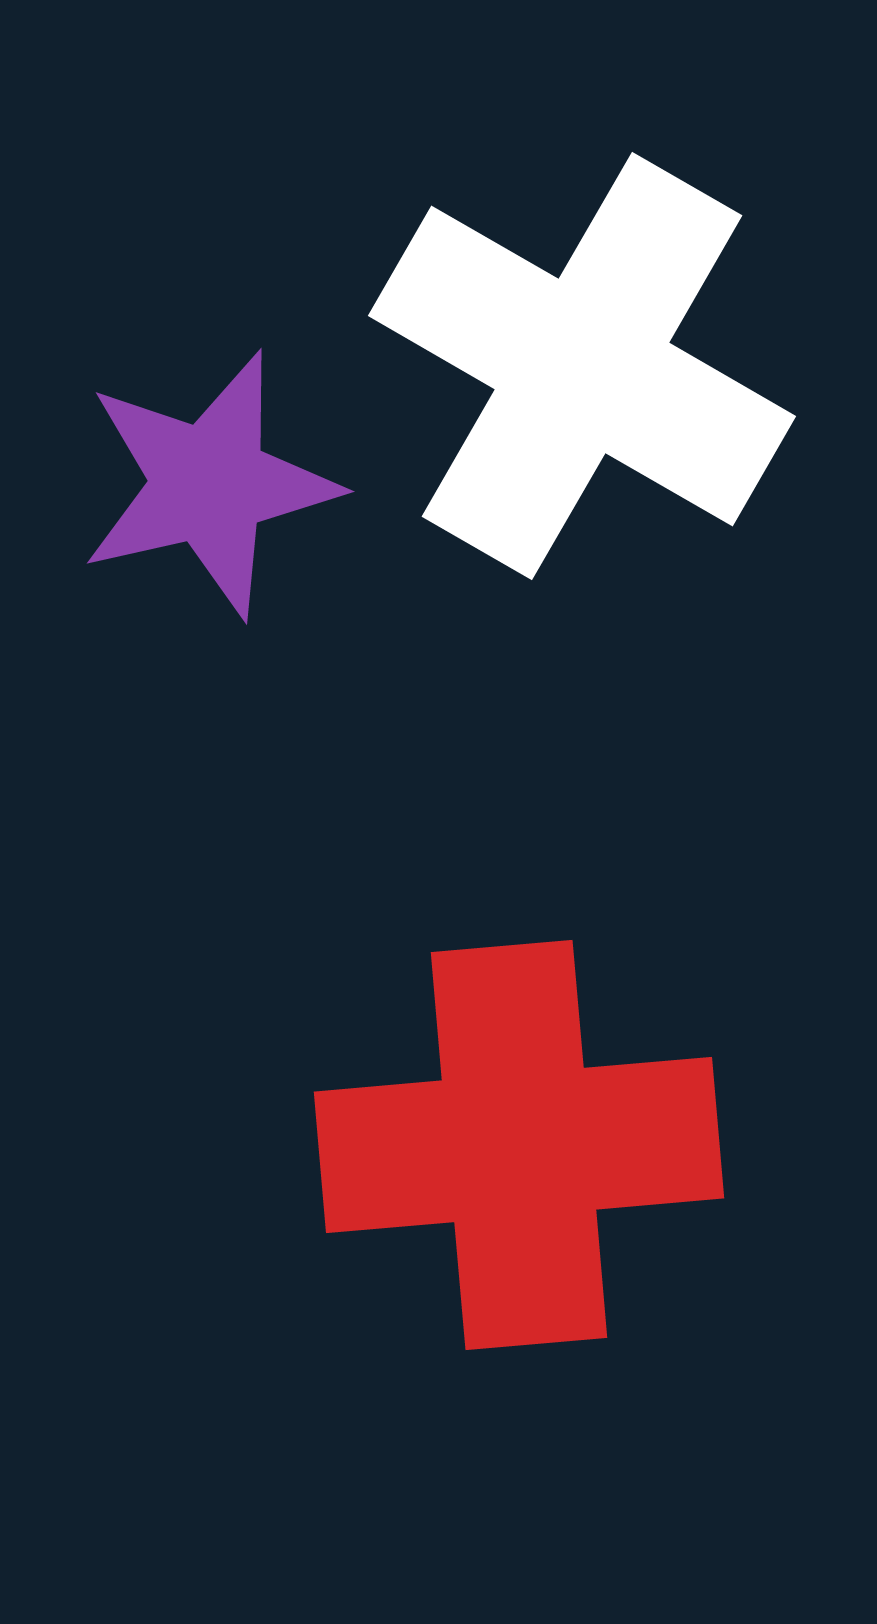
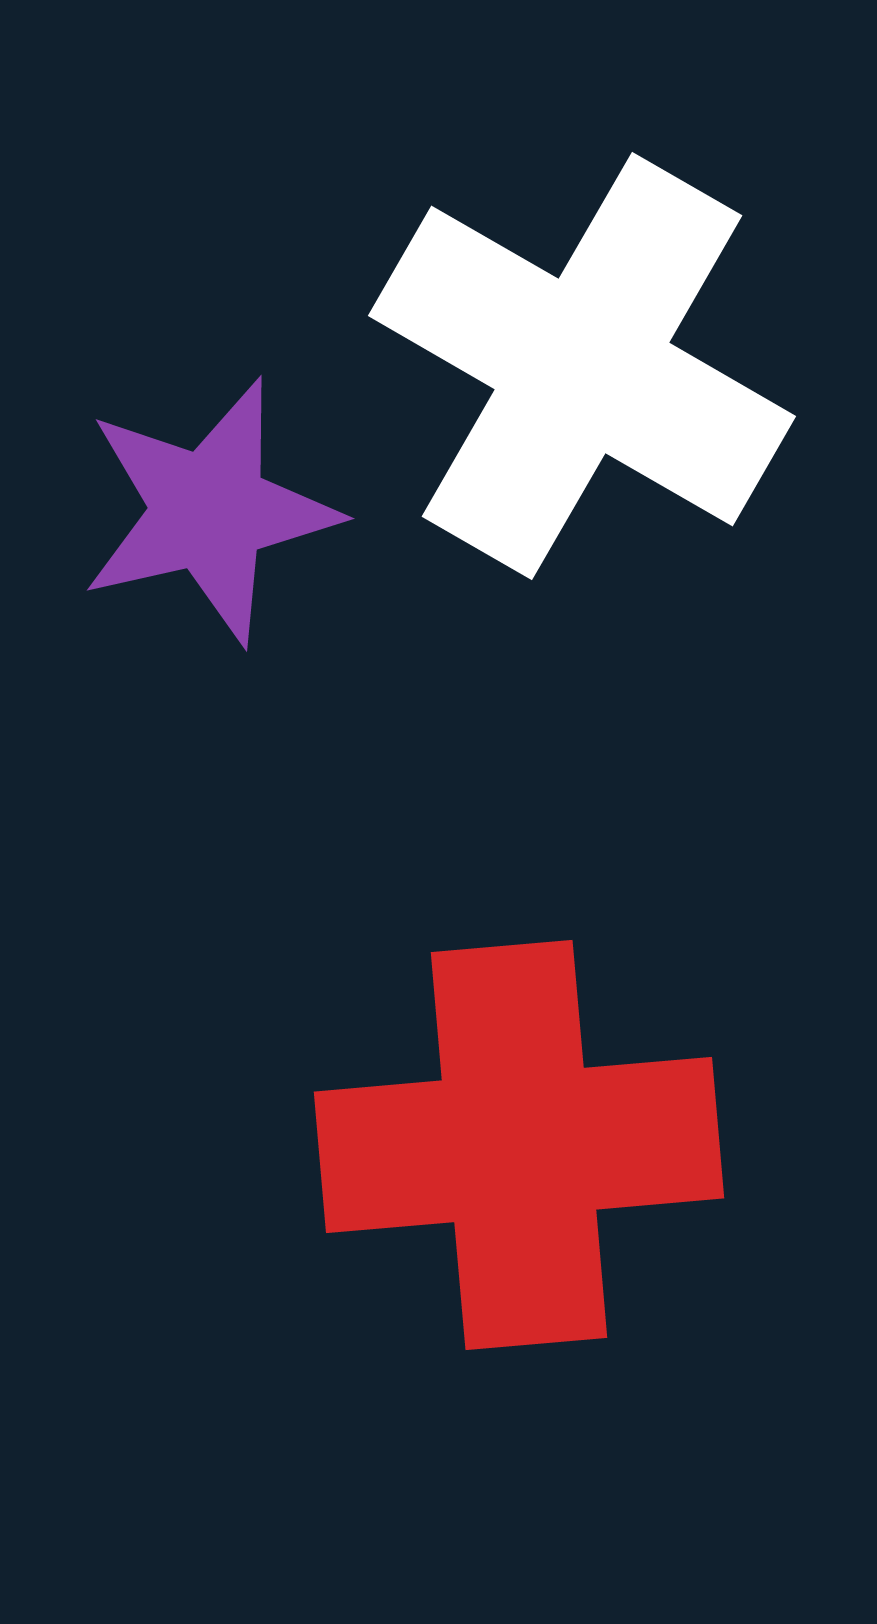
purple star: moved 27 px down
